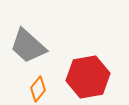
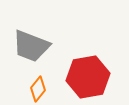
gray trapezoid: moved 3 px right; rotated 21 degrees counterclockwise
